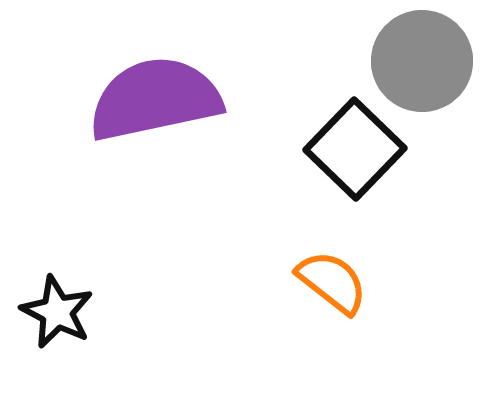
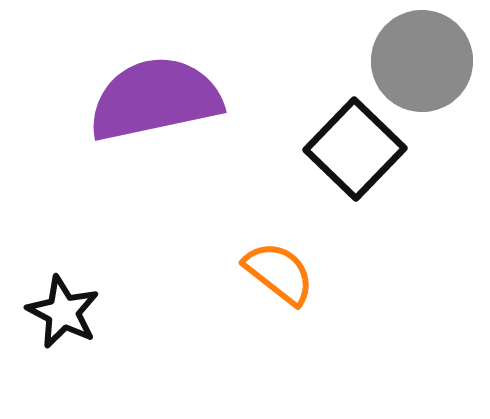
orange semicircle: moved 53 px left, 9 px up
black star: moved 6 px right
